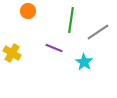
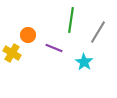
orange circle: moved 24 px down
gray line: rotated 25 degrees counterclockwise
